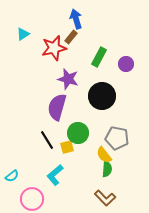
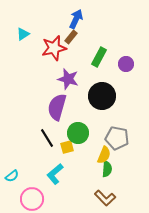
blue arrow: rotated 42 degrees clockwise
black line: moved 2 px up
yellow semicircle: rotated 120 degrees counterclockwise
cyan L-shape: moved 1 px up
